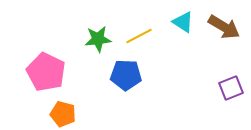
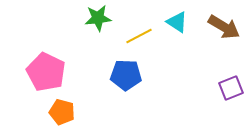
cyan triangle: moved 6 px left
green star: moved 21 px up
orange pentagon: moved 1 px left, 2 px up
